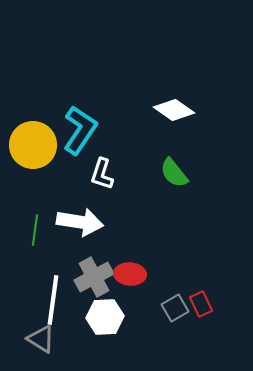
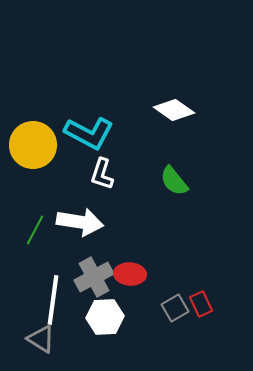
cyan L-shape: moved 9 px right, 3 px down; rotated 84 degrees clockwise
green semicircle: moved 8 px down
green line: rotated 20 degrees clockwise
